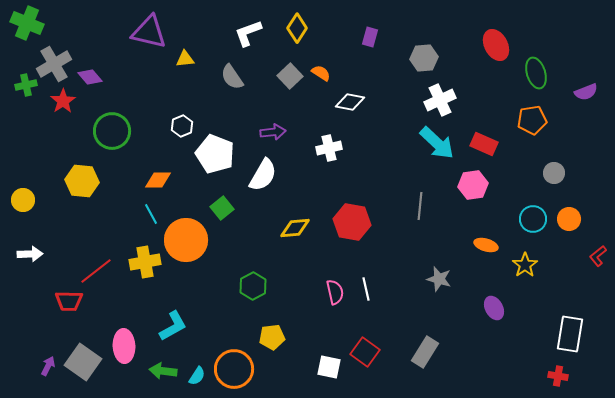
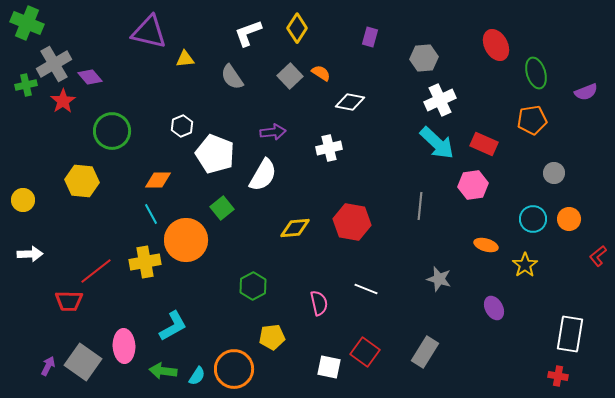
white line at (366, 289): rotated 55 degrees counterclockwise
pink semicircle at (335, 292): moved 16 px left, 11 px down
